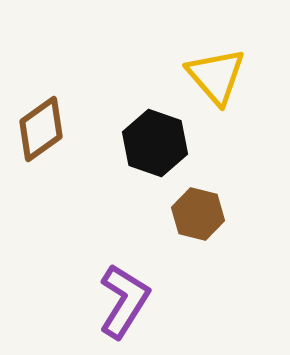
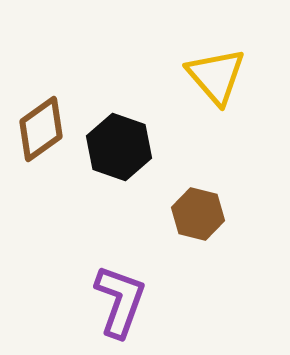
black hexagon: moved 36 px left, 4 px down
purple L-shape: moved 4 px left; rotated 12 degrees counterclockwise
